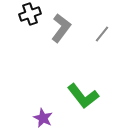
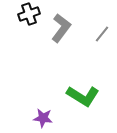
black cross: moved 1 px left
green L-shape: rotated 20 degrees counterclockwise
purple star: rotated 18 degrees counterclockwise
